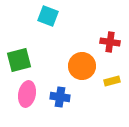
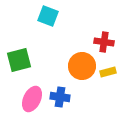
red cross: moved 6 px left
yellow rectangle: moved 4 px left, 9 px up
pink ellipse: moved 5 px right, 5 px down; rotated 15 degrees clockwise
